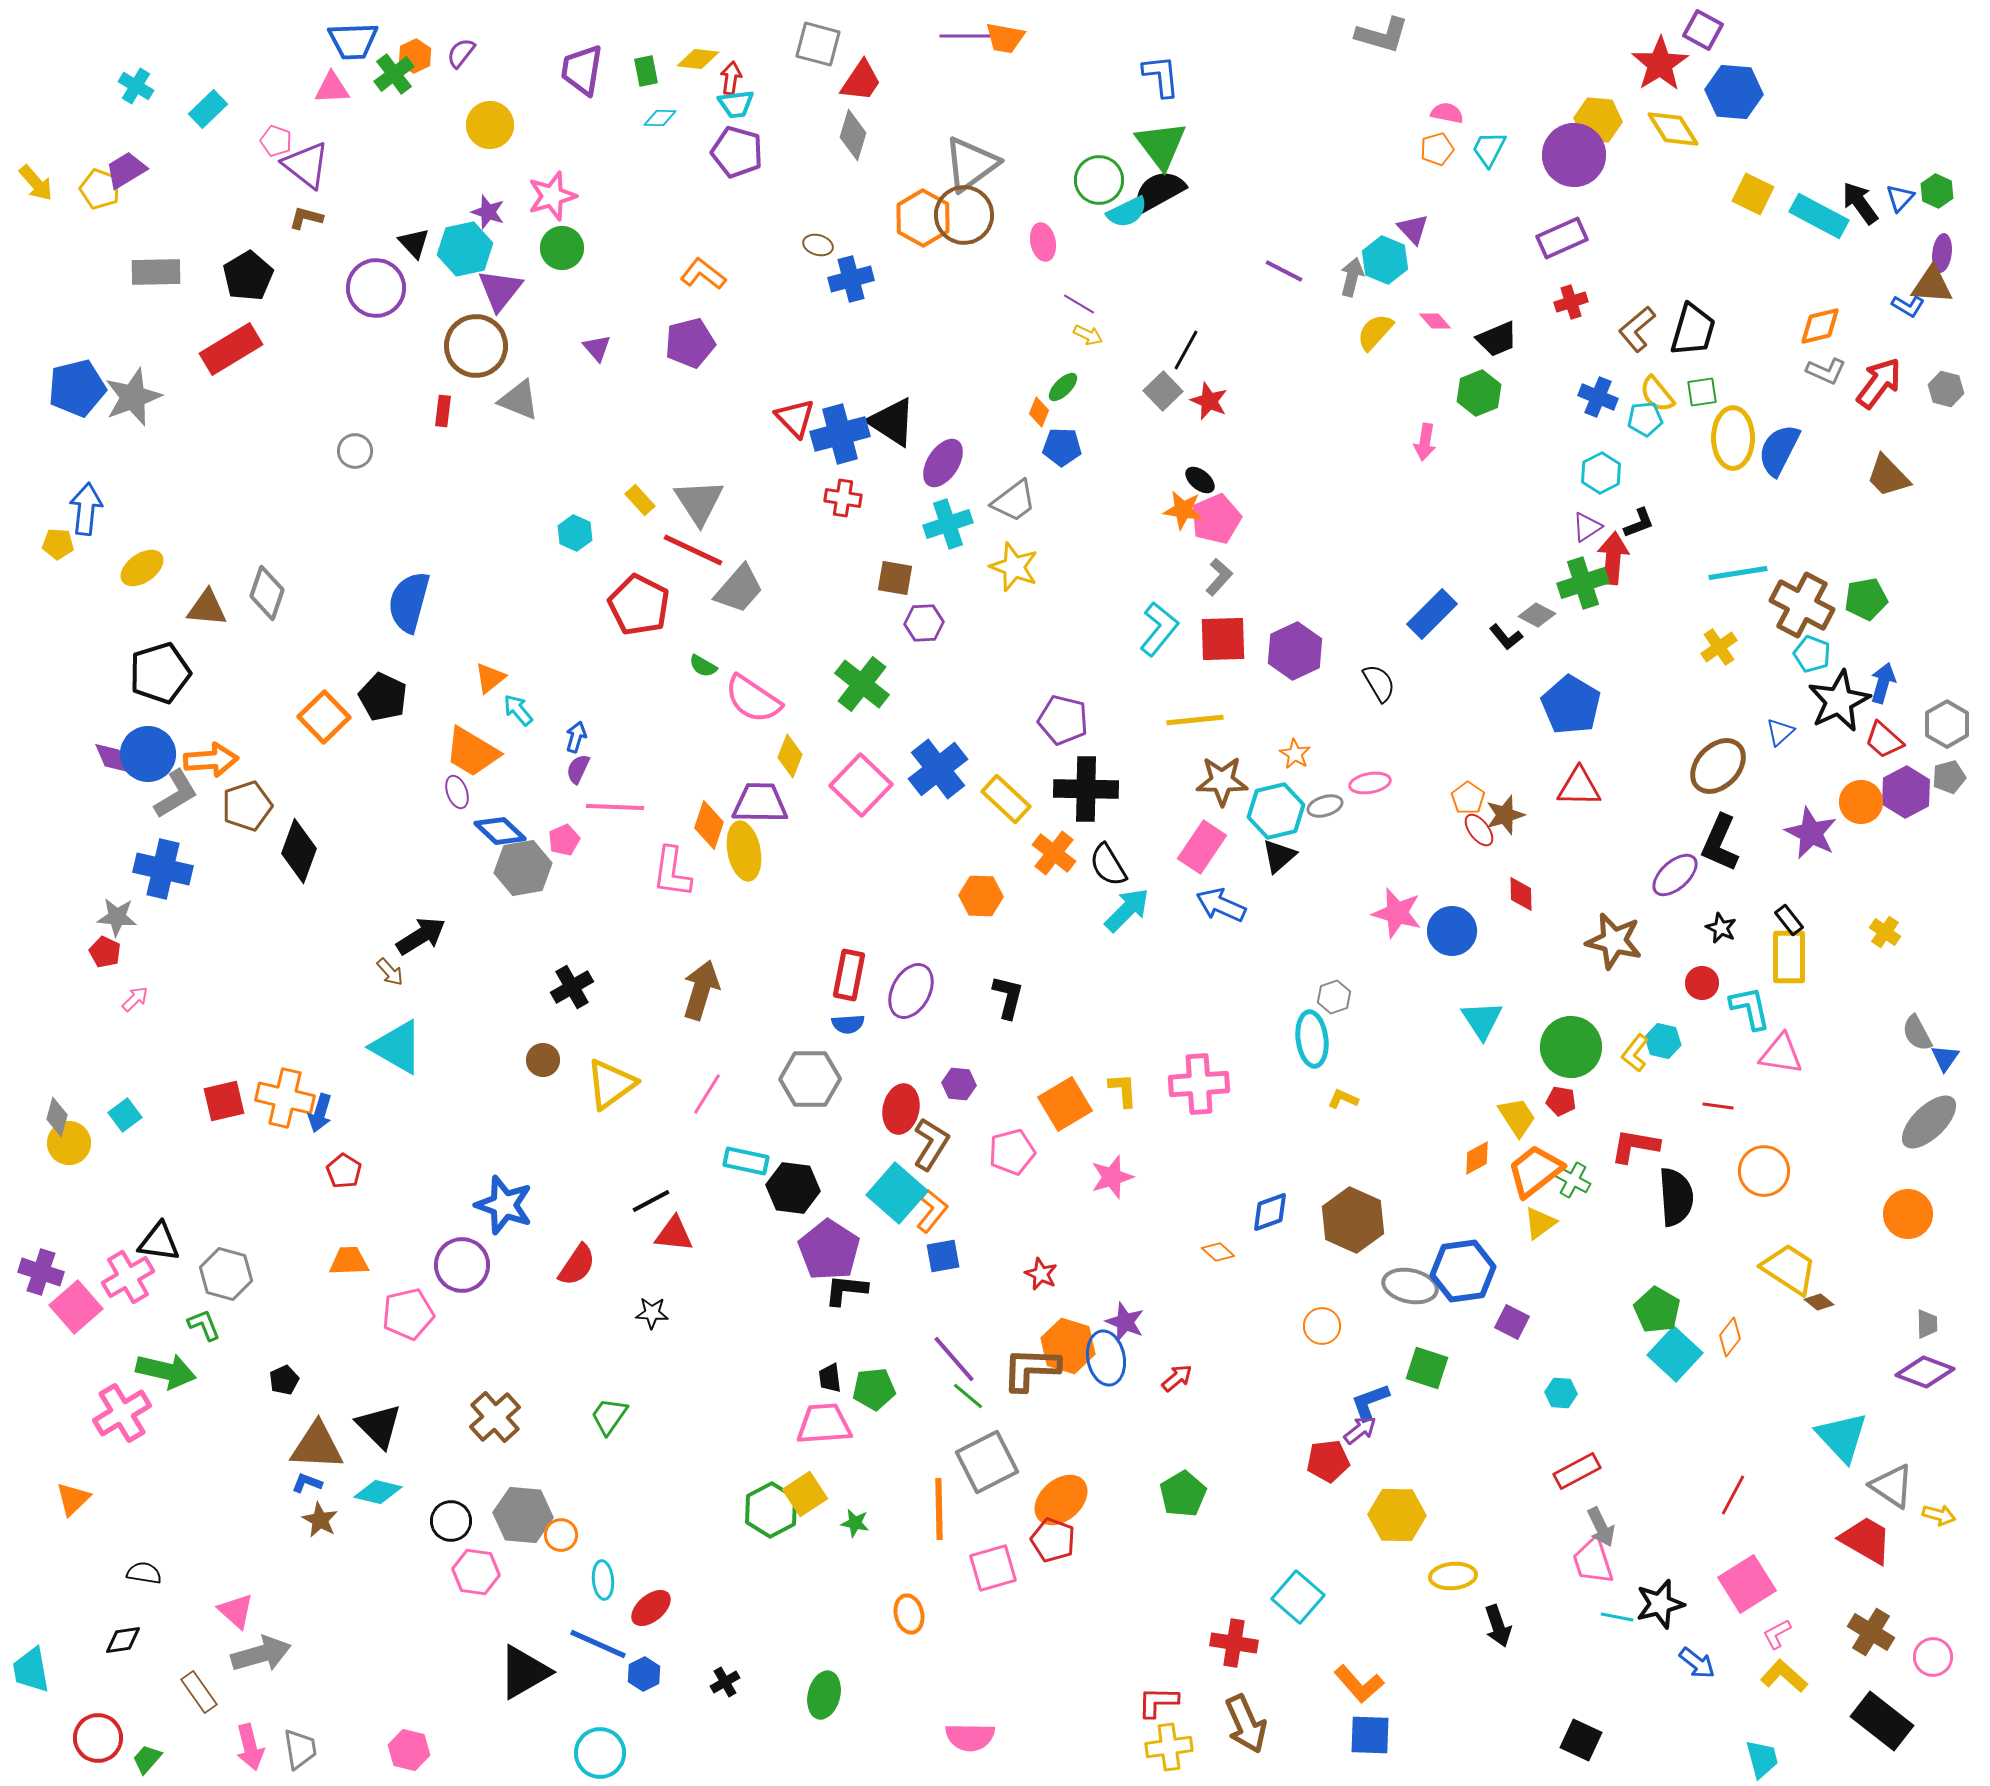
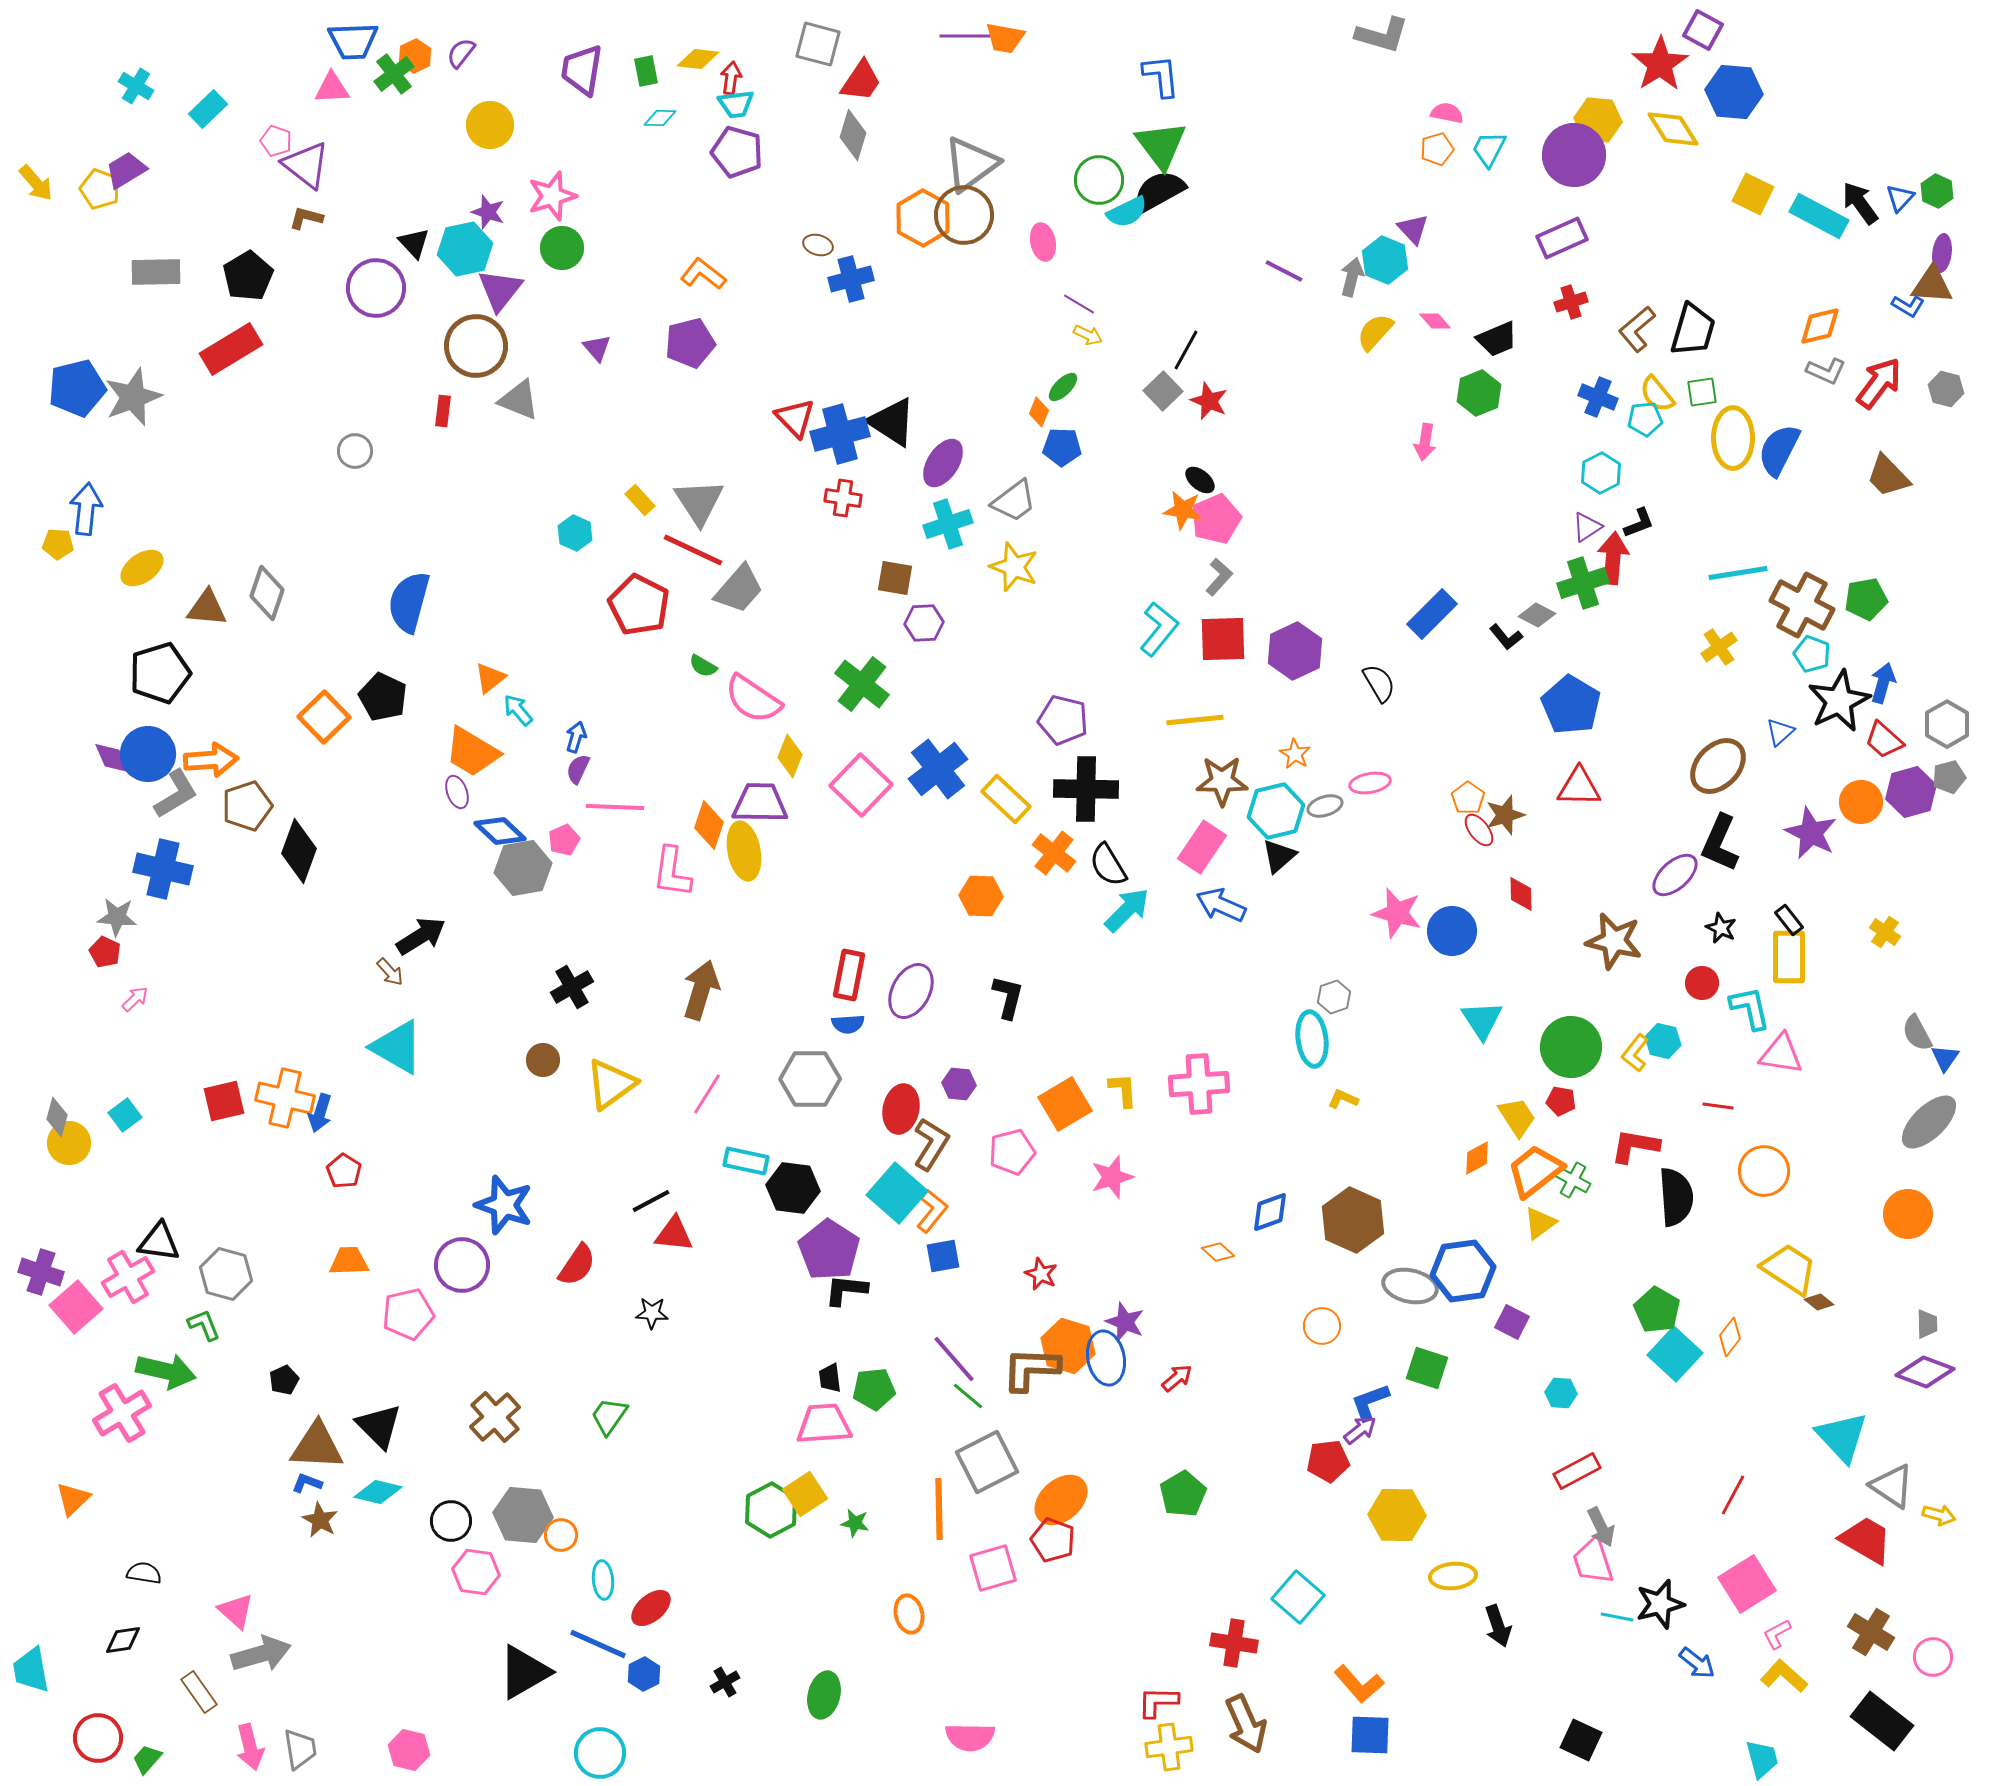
purple hexagon at (1906, 792): moved 5 px right; rotated 12 degrees clockwise
